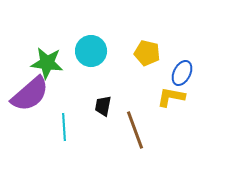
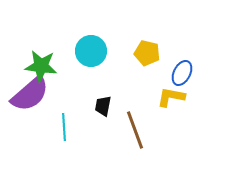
green star: moved 6 px left, 3 px down
